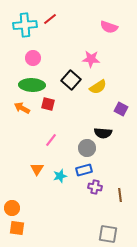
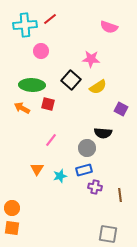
pink circle: moved 8 px right, 7 px up
orange square: moved 5 px left
